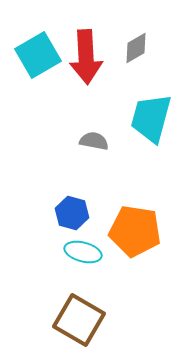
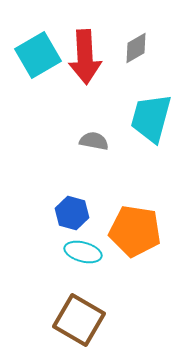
red arrow: moved 1 px left
